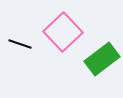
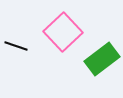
black line: moved 4 px left, 2 px down
